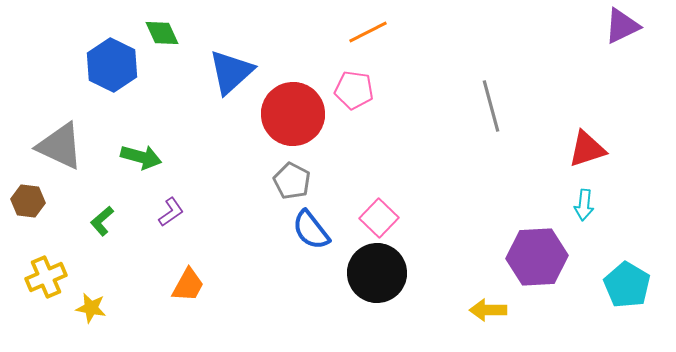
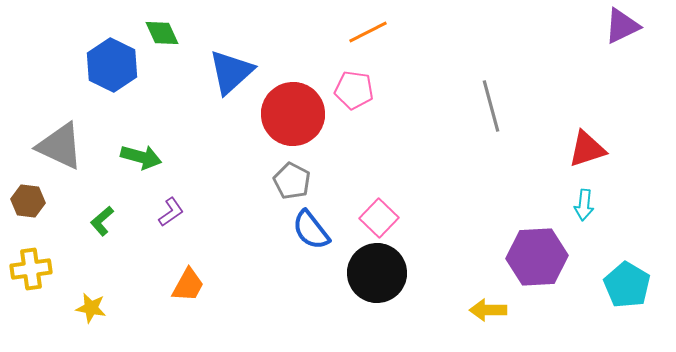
yellow cross: moved 15 px left, 8 px up; rotated 15 degrees clockwise
